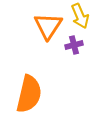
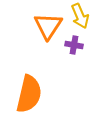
purple cross: rotated 24 degrees clockwise
